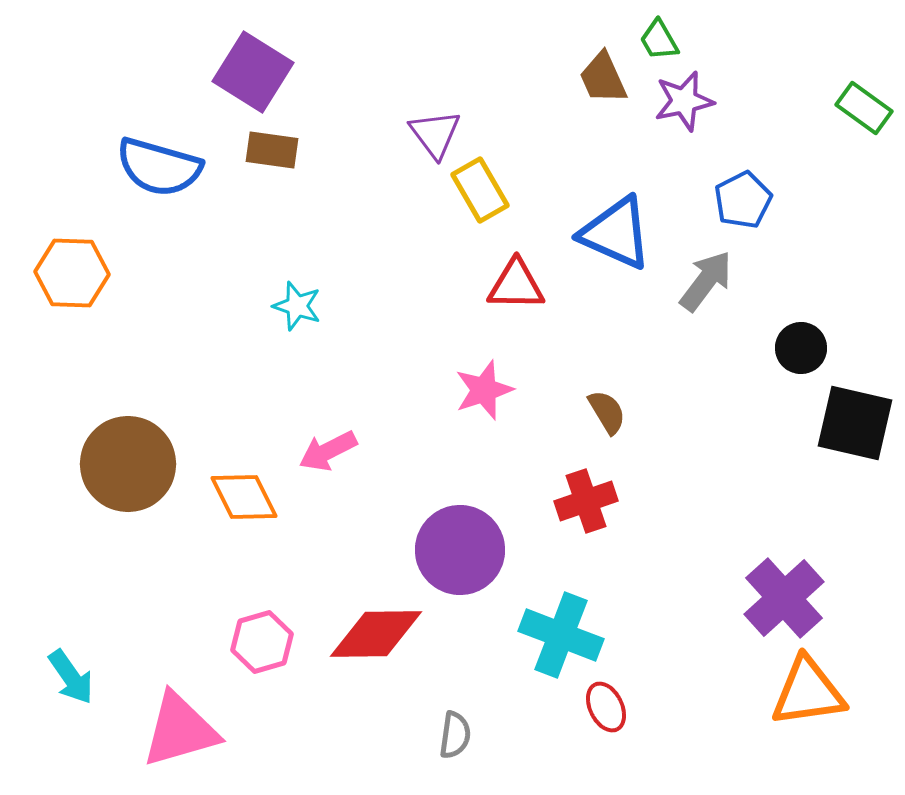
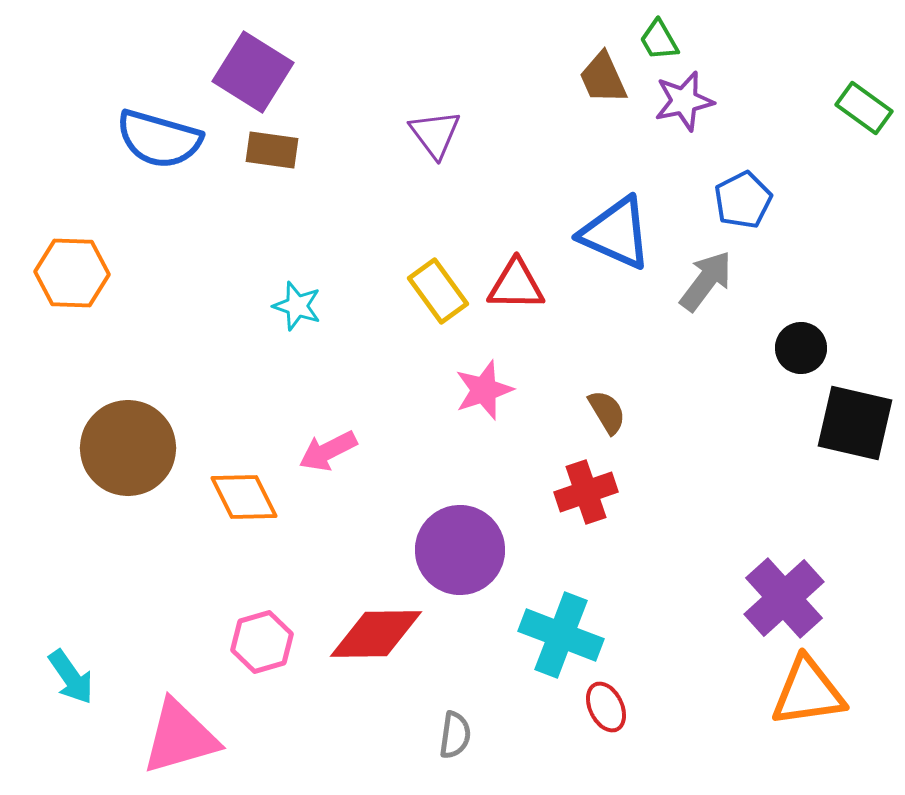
blue semicircle: moved 28 px up
yellow rectangle: moved 42 px left, 101 px down; rotated 6 degrees counterclockwise
brown circle: moved 16 px up
red cross: moved 9 px up
pink triangle: moved 7 px down
